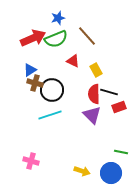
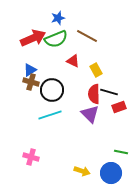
brown line: rotated 20 degrees counterclockwise
brown cross: moved 4 px left, 1 px up
purple triangle: moved 2 px left, 1 px up
pink cross: moved 4 px up
